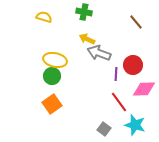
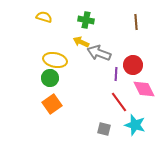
green cross: moved 2 px right, 8 px down
brown line: rotated 35 degrees clockwise
yellow arrow: moved 6 px left, 3 px down
green circle: moved 2 px left, 2 px down
pink diamond: rotated 65 degrees clockwise
gray square: rotated 24 degrees counterclockwise
